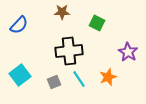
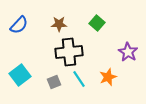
brown star: moved 3 px left, 12 px down
green square: rotated 14 degrees clockwise
black cross: moved 1 px down
